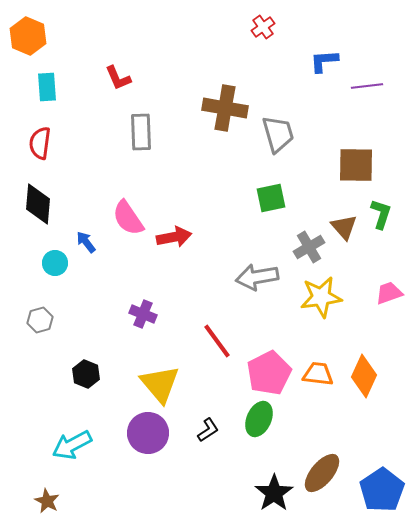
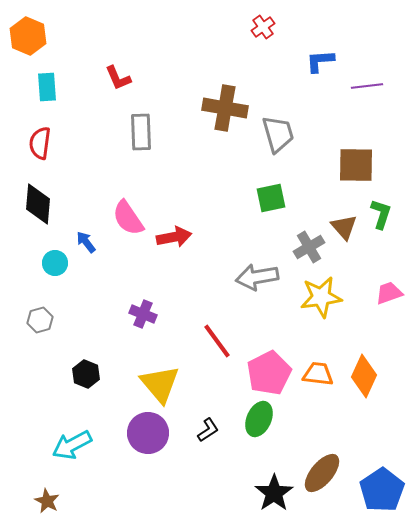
blue L-shape: moved 4 px left
